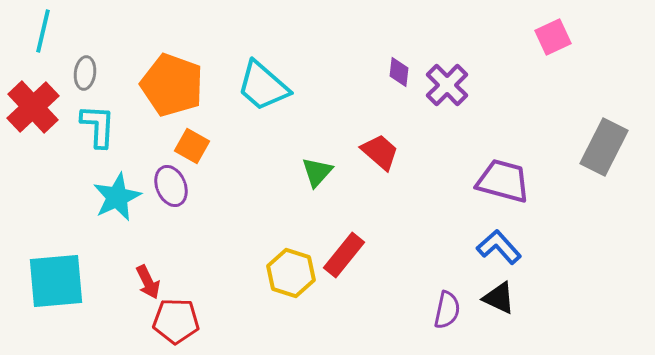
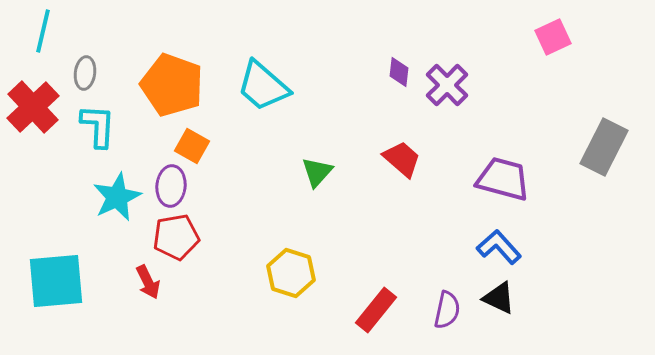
red trapezoid: moved 22 px right, 7 px down
purple trapezoid: moved 2 px up
purple ellipse: rotated 27 degrees clockwise
red rectangle: moved 32 px right, 55 px down
red pentagon: moved 84 px up; rotated 12 degrees counterclockwise
